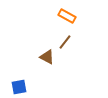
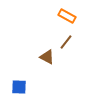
brown line: moved 1 px right
blue square: rotated 14 degrees clockwise
